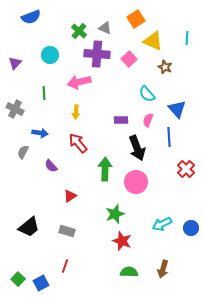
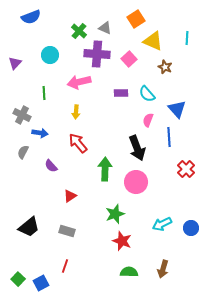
gray cross: moved 7 px right, 6 px down
purple rectangle: moved 27 px up
